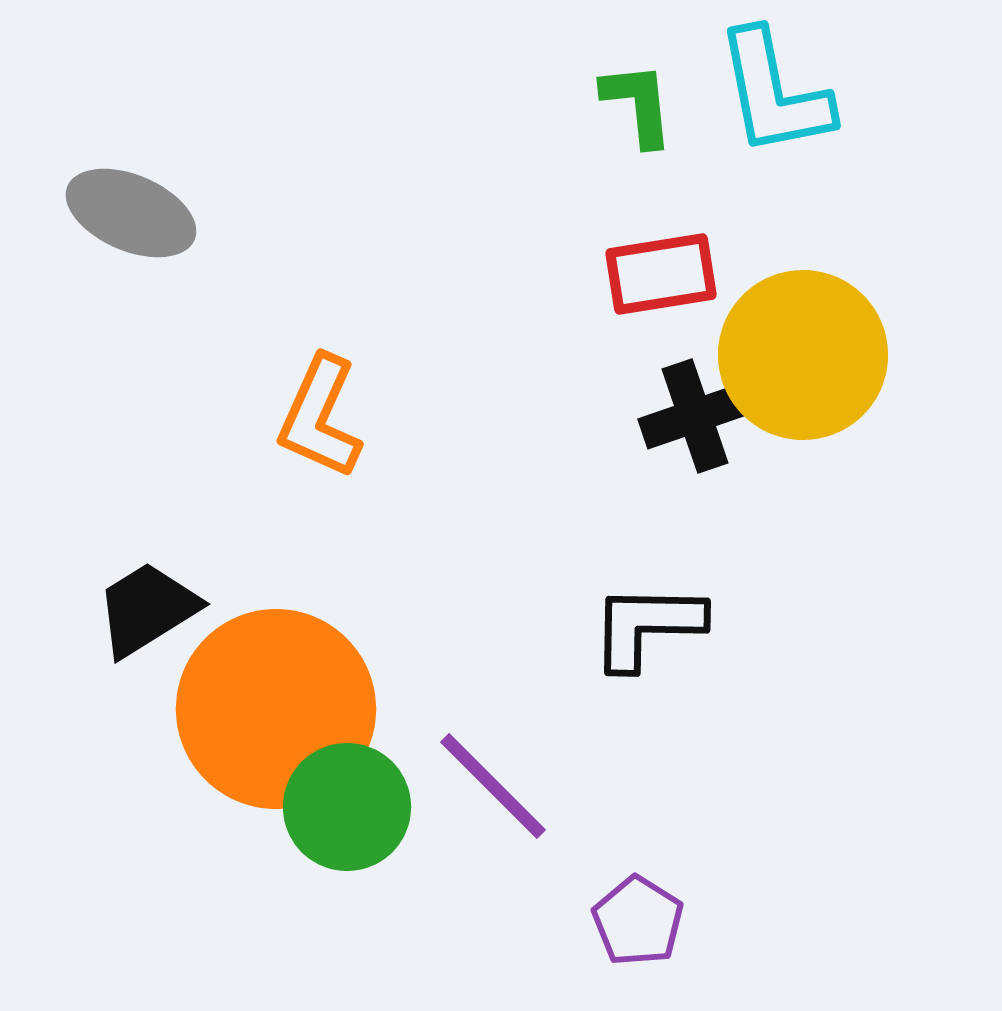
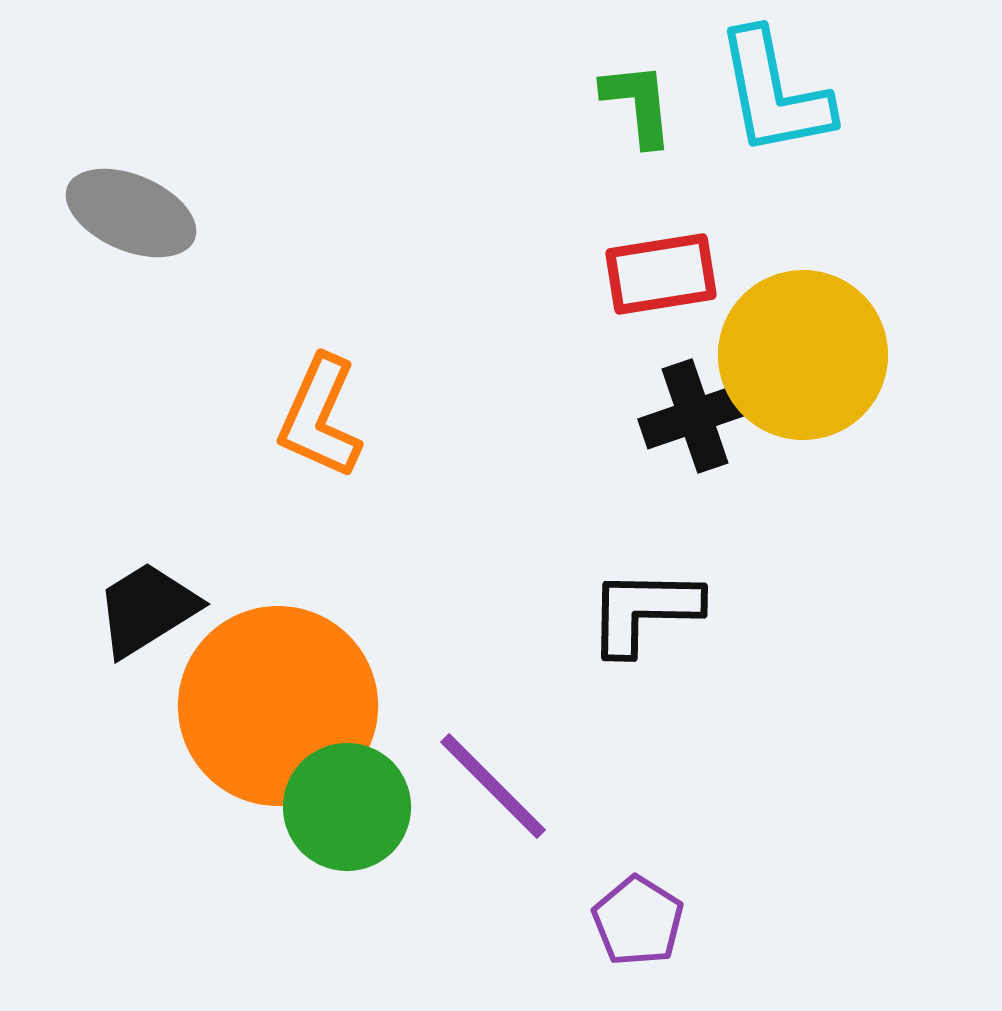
black L-shape: moved 3 px left, 15 px up
orange circle: moved 2 px right, 3 px up
